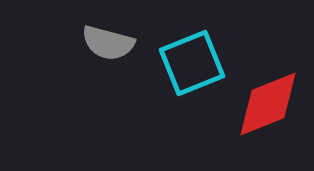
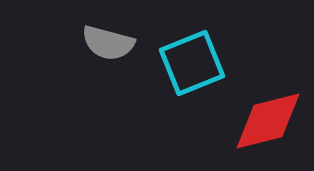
red diamond: moved 17 px down; rotated 8 degrees clockwise
